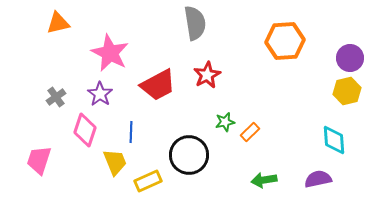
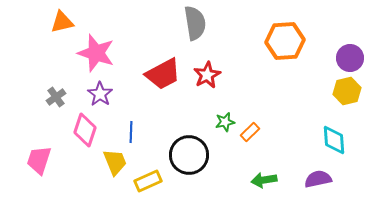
orange triangle: moved 4 px right, 1 px up
pink star: moved 14 px left; rotated 9 degrees counterclockwise
red trapezoid: moved 5 px right, 11 px up
